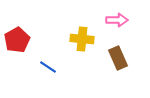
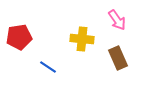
pink arrow: rotated 55 degrees clockwise
red pentagon: moved 2 px right, 3 px up; rotated 20 degrees clockwise
